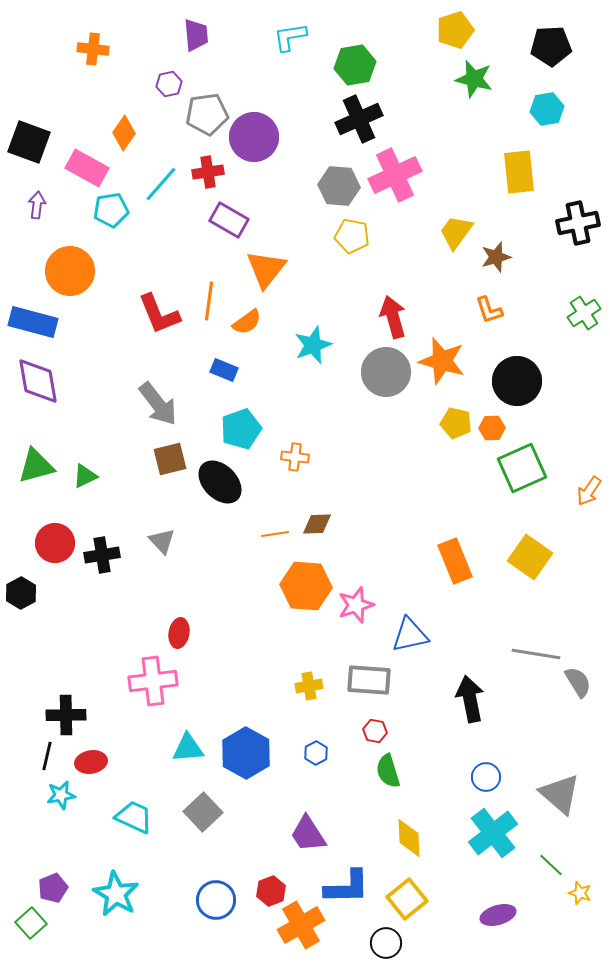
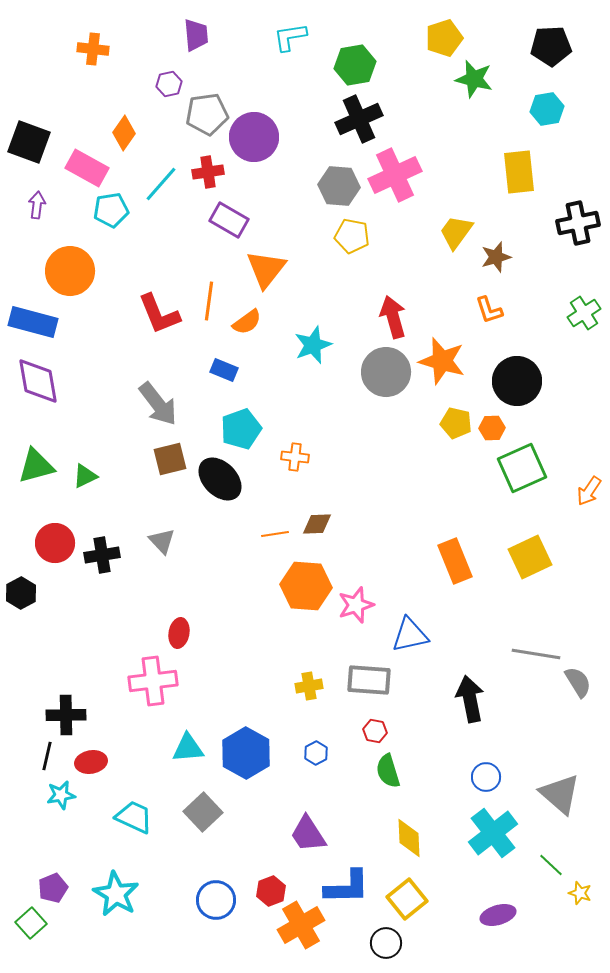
yellow pentagon at (455, 30): moved 11 px left, 8 px down
black ellipse at (220, 482): moved 3 px up
yellow square at (530, 557): rotated 30 degrees clockwise
